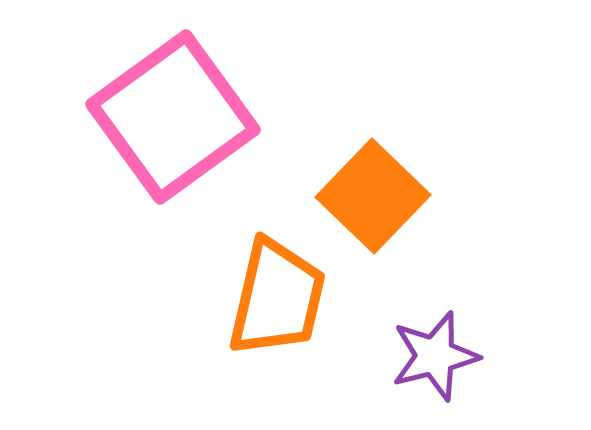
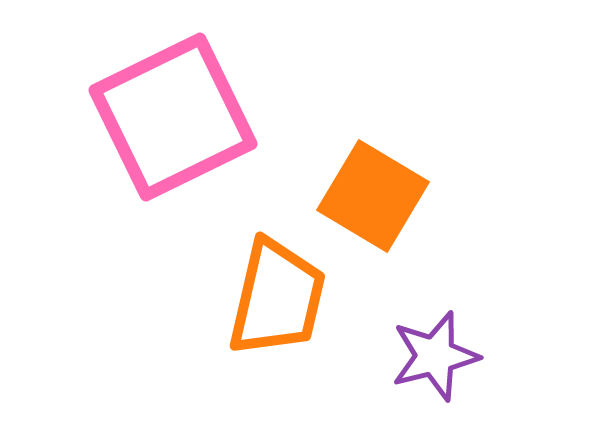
pink square: rotated 10 degrees clockwise
orange square: rotated 13 degrees counterclockwise
